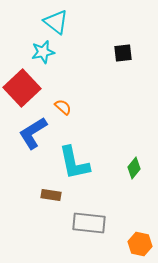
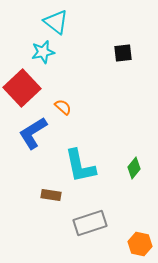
cyan L-shape: moved 6 px right, 3 px down
gray rectangle: moved 1 px right; rotated 24 degrees counterclockwise
